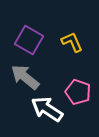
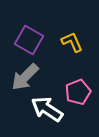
gray arrow: rotated 84 degrees counterclockwise
pink pentagon: rotated 30 degrees clockwise
